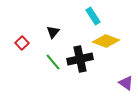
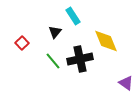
cyan rectangle: moved 20 px left
black triangle: moved 2 px right
yellow diamond: rotated 48 degrees clockwise
green line: moved 1 px up
